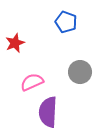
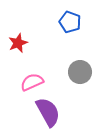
blue pentagon: moved 4 px right
red star: moved 3 px right
purple semicircle: rotated 148 degrees clockwise
